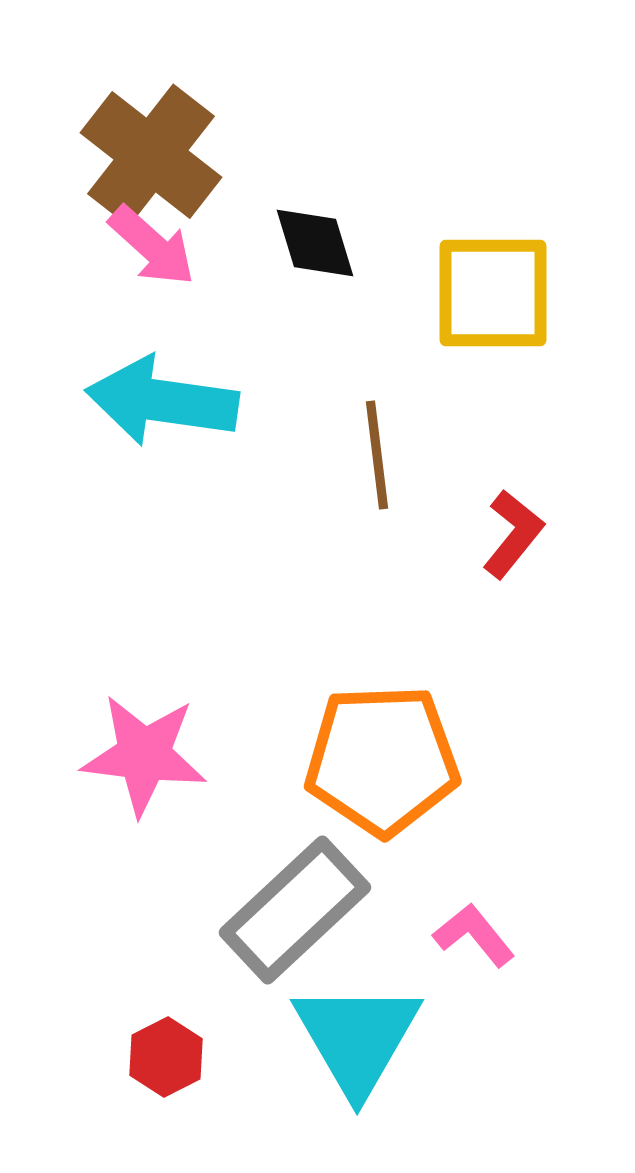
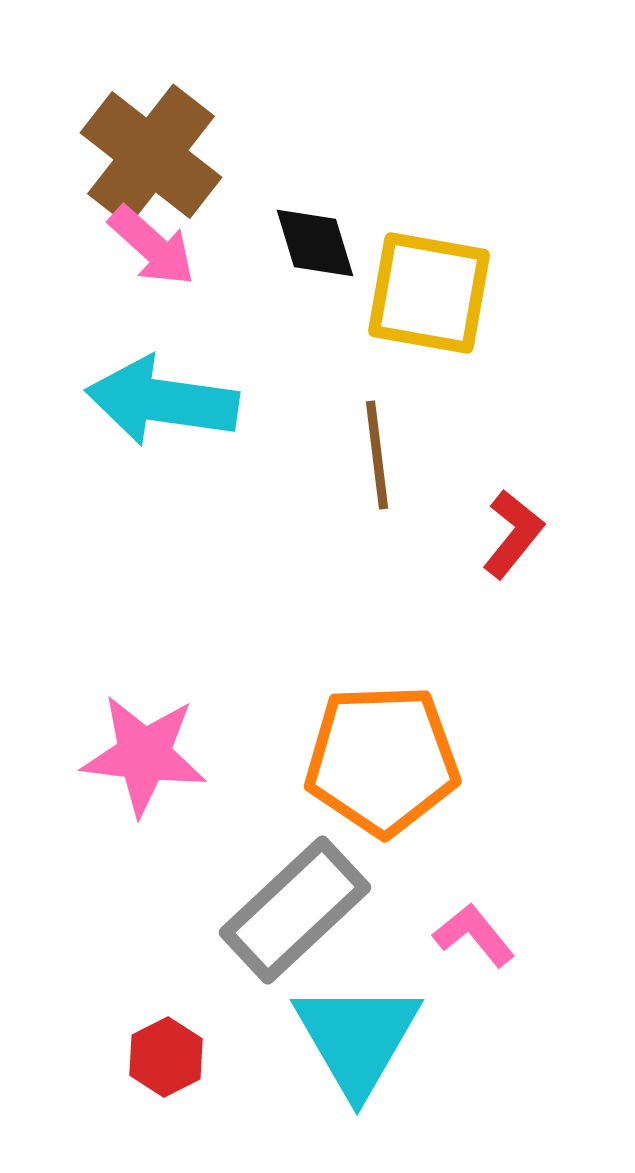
yellow square: moved 64 px left; rotated 10 degrees clockwise
